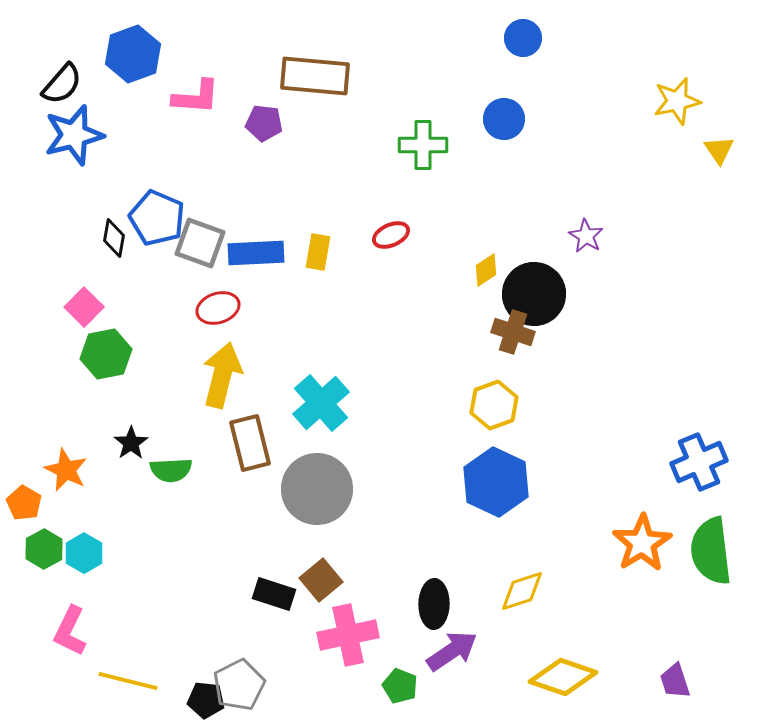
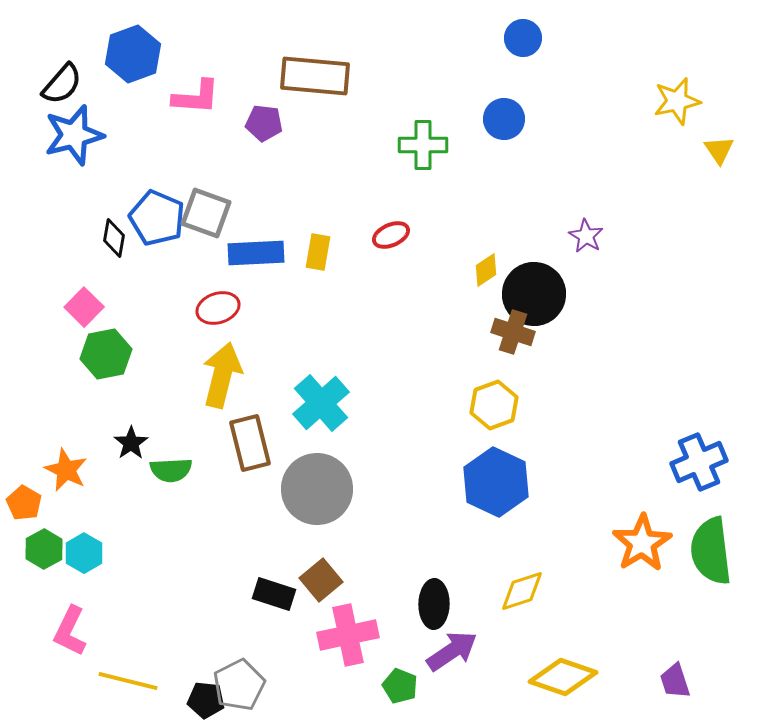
gray square at (200, 243): moved 6 px right, 30 px up
